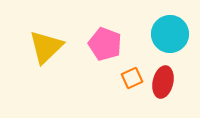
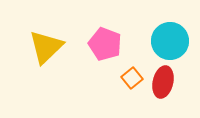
cyan circle: moved 7 px down
orange square: rotated 15 degrees counterclockwise
